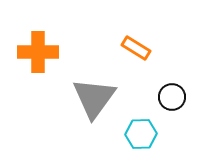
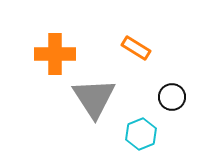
orange cross: moved 17 px right, 2 px down
gray triangle: rotated 9 degrees counterclockwise
cyan hexagon: rotated 20 degrees counterclockwise
